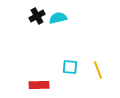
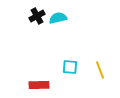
yellow line: moved 2 px right
